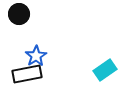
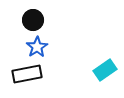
black circle: moved 14 px right, 6 px down
blue star: moved 1 px right, 9 px up
